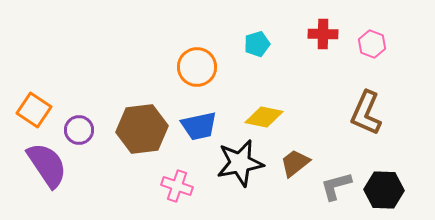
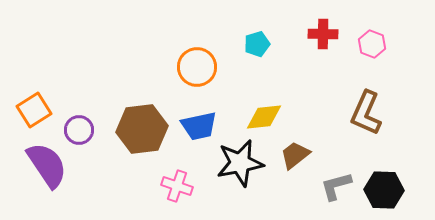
orange square: rotated 24 degrees clockwise
yellow diamond: rotated 18 degrees counterclockwise
brown trapezoid: moved 8 px up
